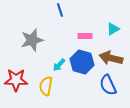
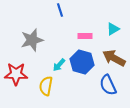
brown arrow: moved 3 px right; rotated 15 degrees clockwise
red star: moved 6 px up
